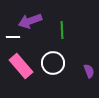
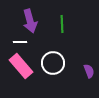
purple arrow: rotated 85 degrees counterclockwise
green line: moved 6 px up
white line: moved 7 px right, 5 px down
